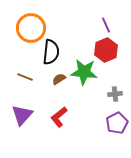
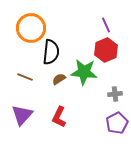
red L-shape: rotated 25 degrees counterclockwise
